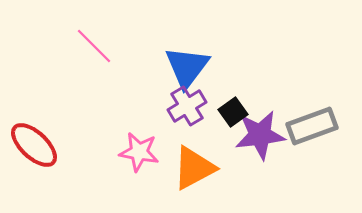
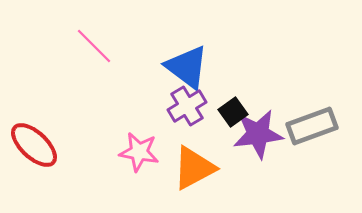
blue triangle: rotated 30 degrees counterclockwise
purple star: moved 2 px left, 1 px up
